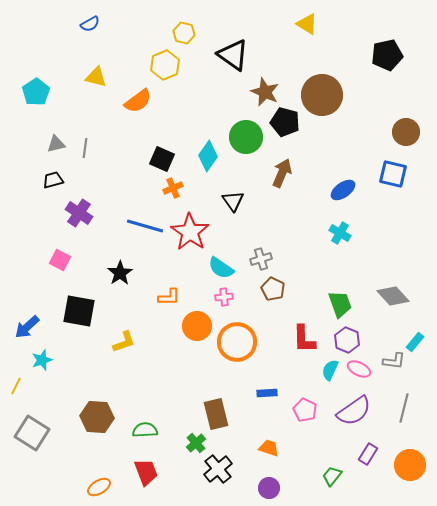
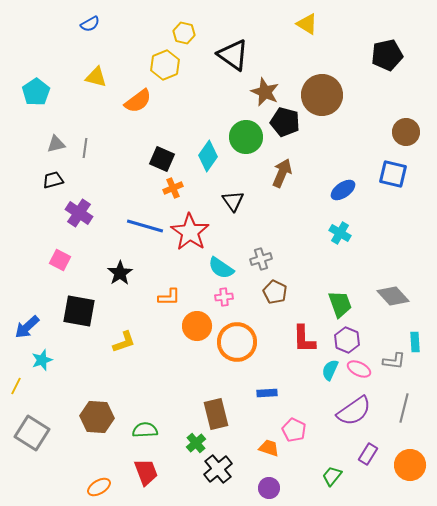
brown pentagon at (273, 289): moved 2 px right, 3 px down
cyan rectangle at (415, 342): rotated 42 degrees counterclockwise
pink pentagon at (305, 410): moved 11 px left, 20 px down
